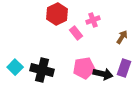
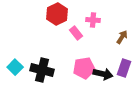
pink cross: rotated 24 degrees clockwise
